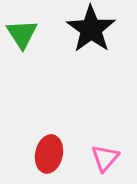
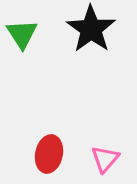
pink triangle: moved 1 px down
